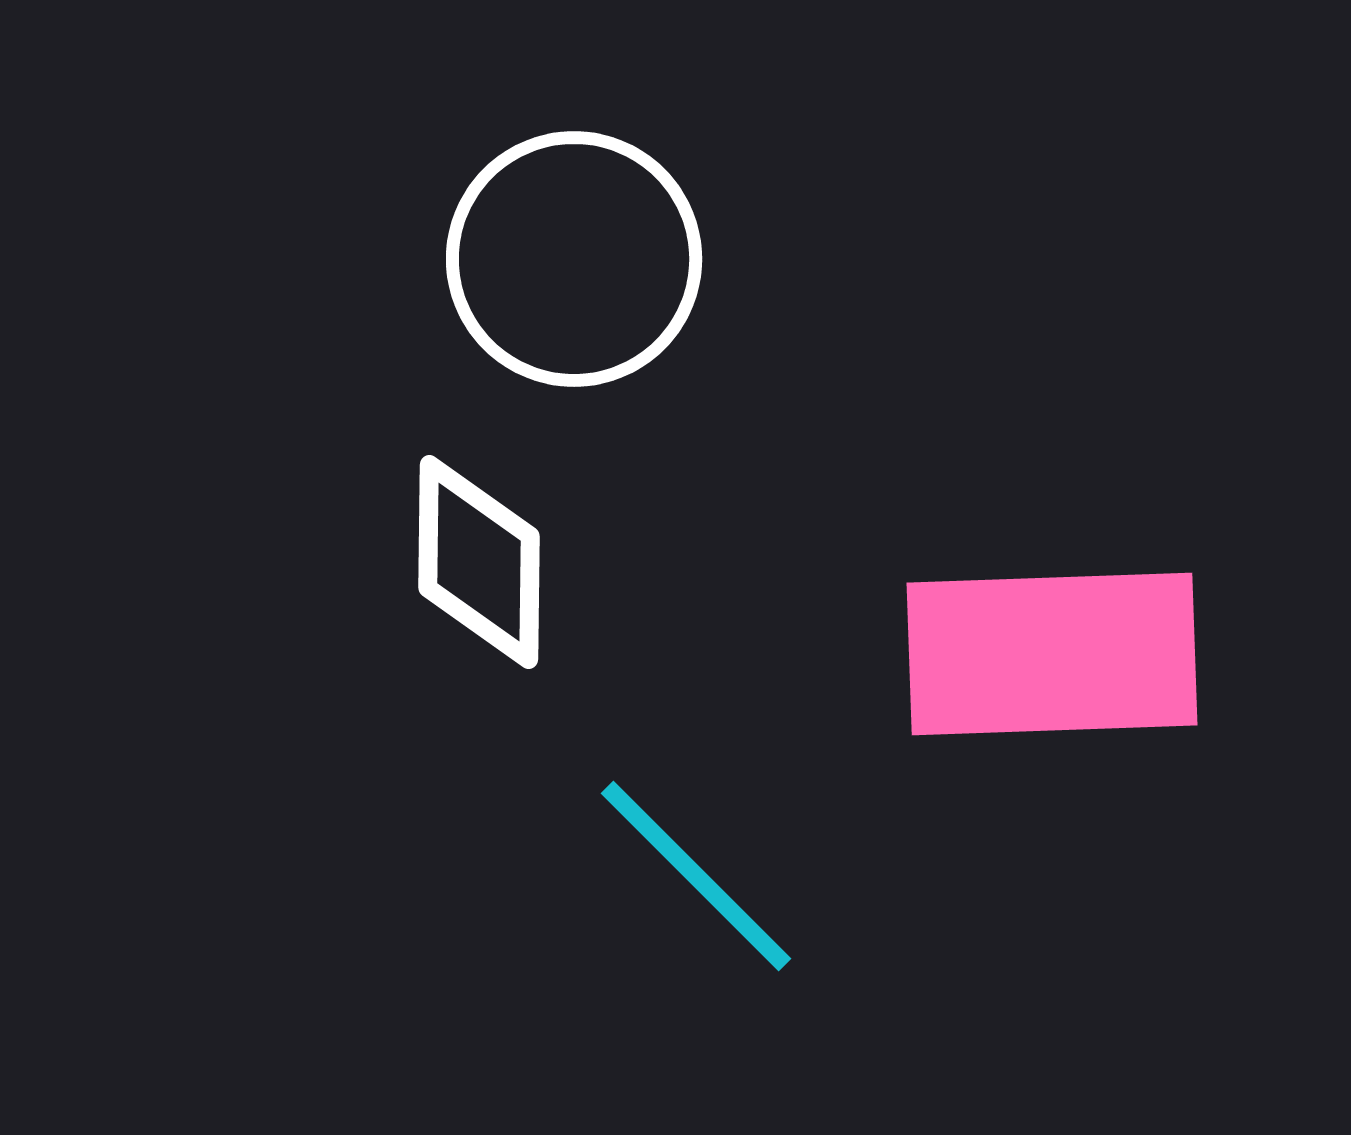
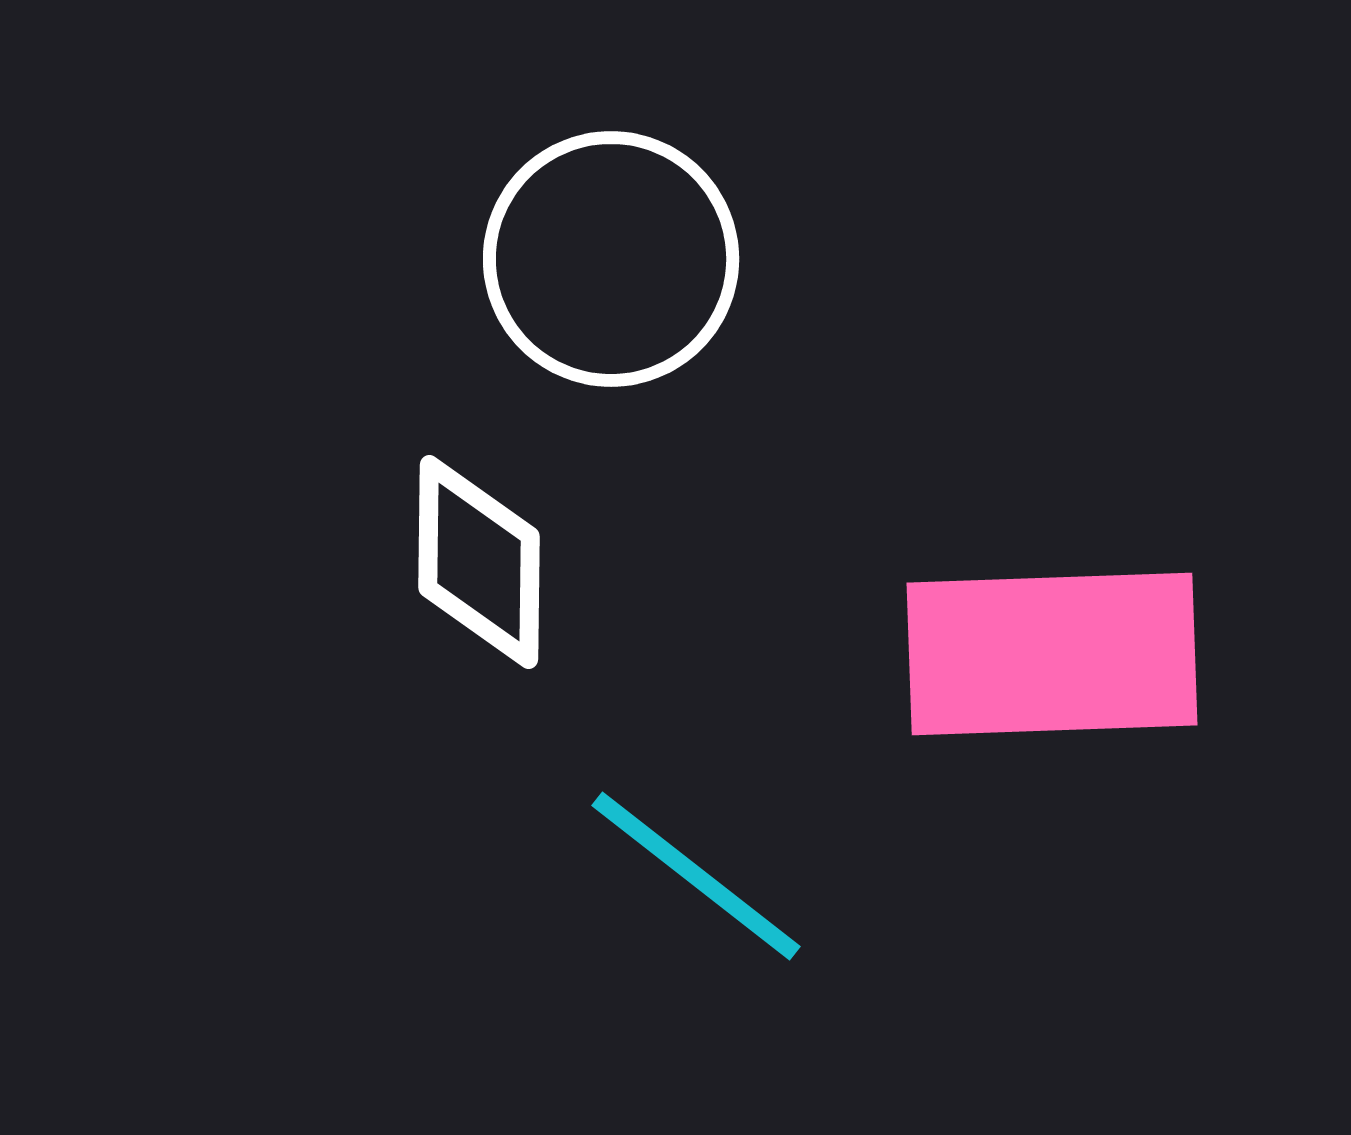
white circle: moved 37 px right
cyan line: rotated 7 degrees counterclockwise
